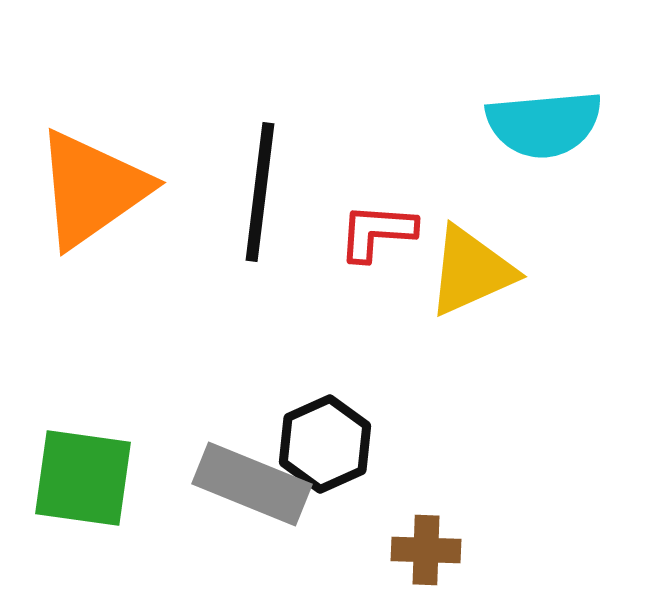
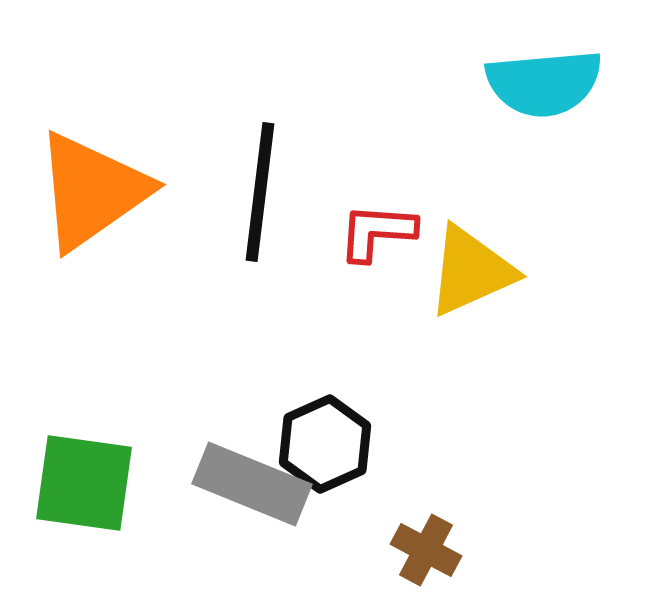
cyan semicircle: moved 41 px up
orange triangle: moved 2 px down
green square: moved 1 px right, 5 px down
brown cross: rotated 26 degrees clockwise
